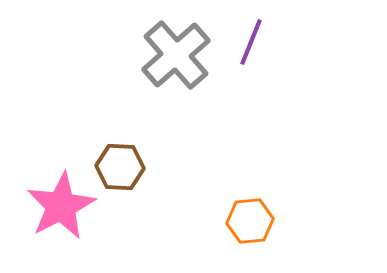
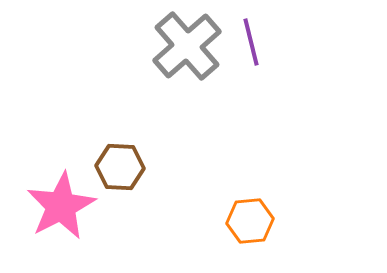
purple line: rotated 36 degrees counterclockwise
gray cross: moved 11 px right, 9 px up
